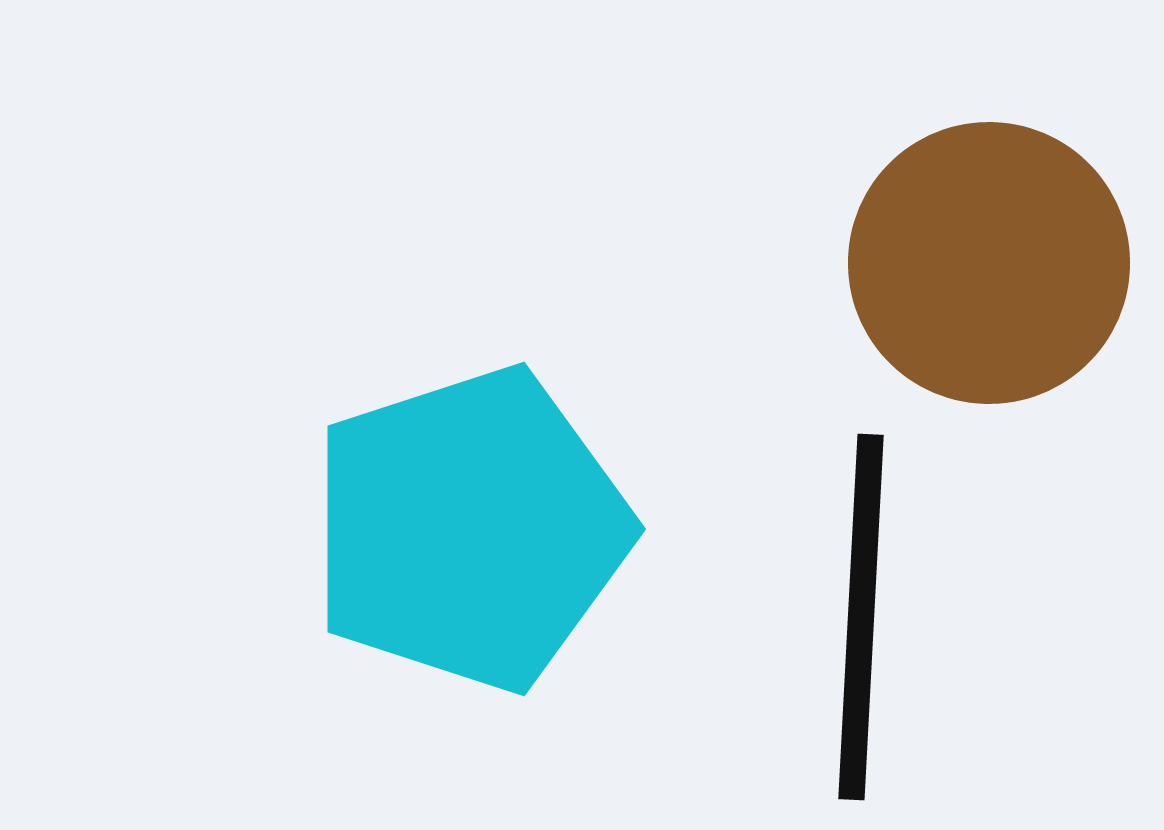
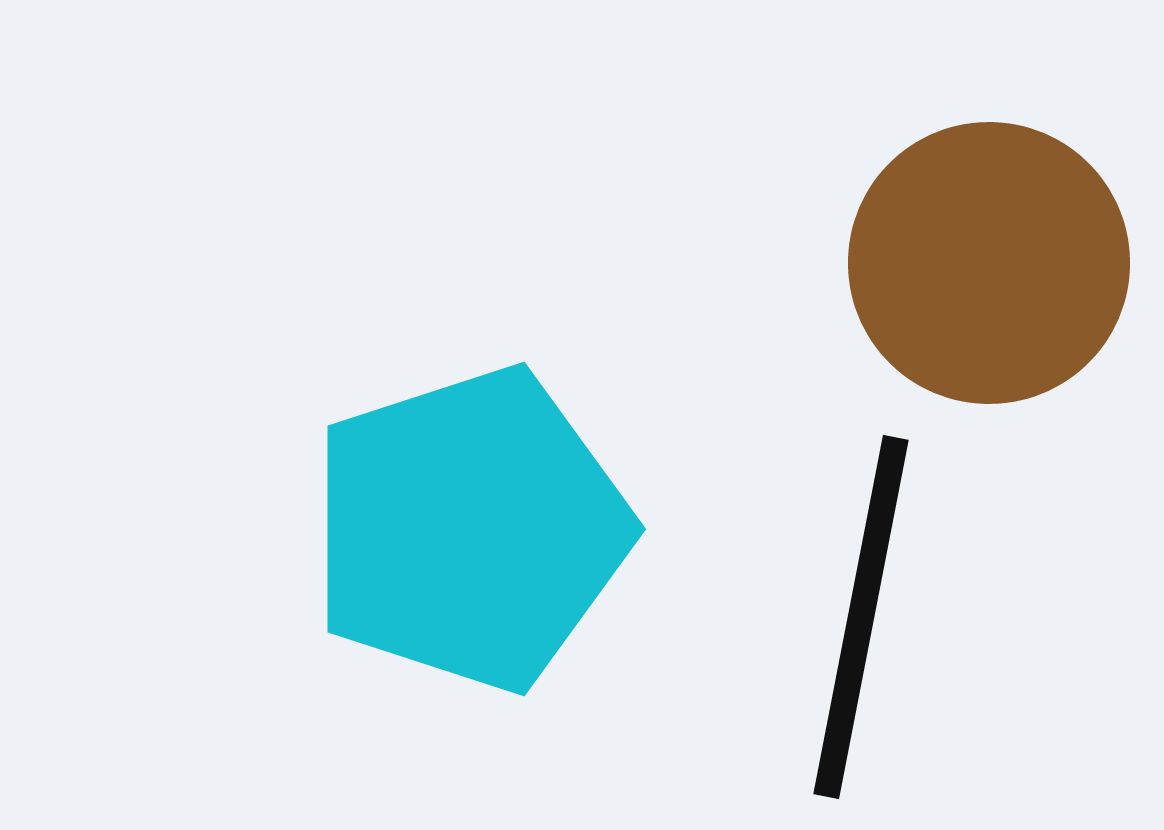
black line: rotated 8 degrees clockwise
